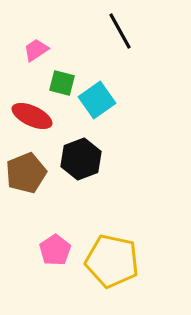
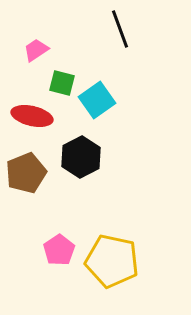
black line: moved 2 px up; rotated 9 degrees clockwise
red ellipse: rotated 12 degrees counterclockwise
black hexagon: moved 2 px up; rotated 6 degrees counterclockwise
pink pentagon: moved 4 px right
